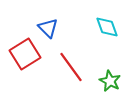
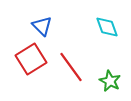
blue triangle: moved 6 px left, 2 px up
red square: moved 6 px right, 5 px down
